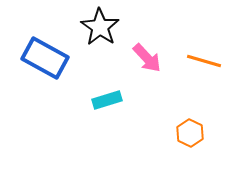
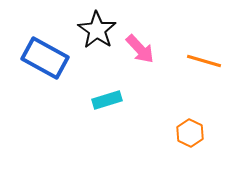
black star: moved 3 px left, 3 px down
pink arrow: moved 7 px left, 9 px up
